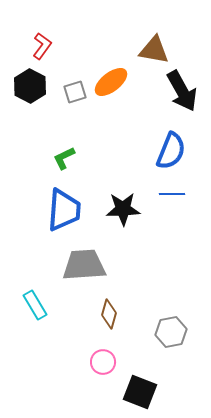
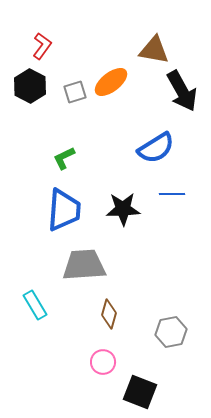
blue semicircle: moved 15 px left, 3 px up; rotated 36 degrees clockwise
